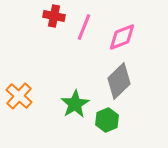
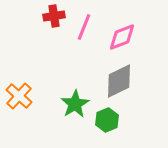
red cross: rotated 20 degrees counterclockwise
gray diamond: rotated 18 degrees clockwise
